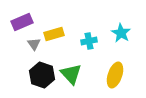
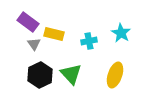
purple rectangle: moved 6 px right; rotated 60 degrees clockwise
yellow rectangle: rotated 30 degrees clockwise
black hexagon: moved 2 px left; rotated 15 degrees clockwise
